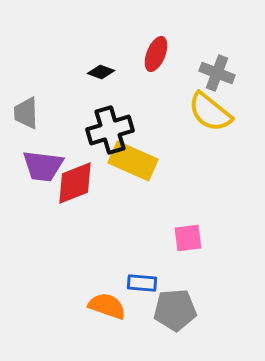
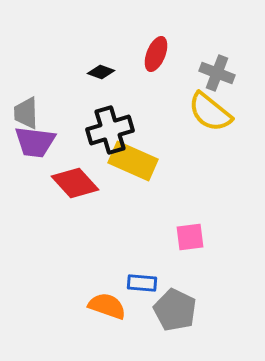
purple trapezoid: moved 8 px left, 24 px up
red diamond: rotated 69 degrees clockwise
pink square: moved 2 px right, 1 px up
gray pentagon: rotated 30 degrees clockwise
